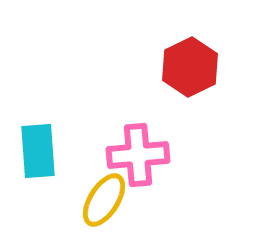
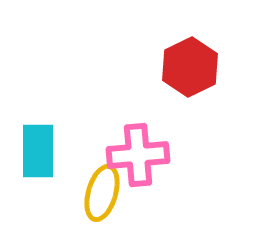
cyan rectangle: rotated 4 degrees clockwise
yellow ellipse: moved 2 px left, 7 px up; rotated 16 degrees counterclockwise
